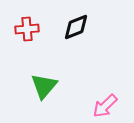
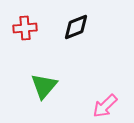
red cross: moved 2 px left, 1 px up
